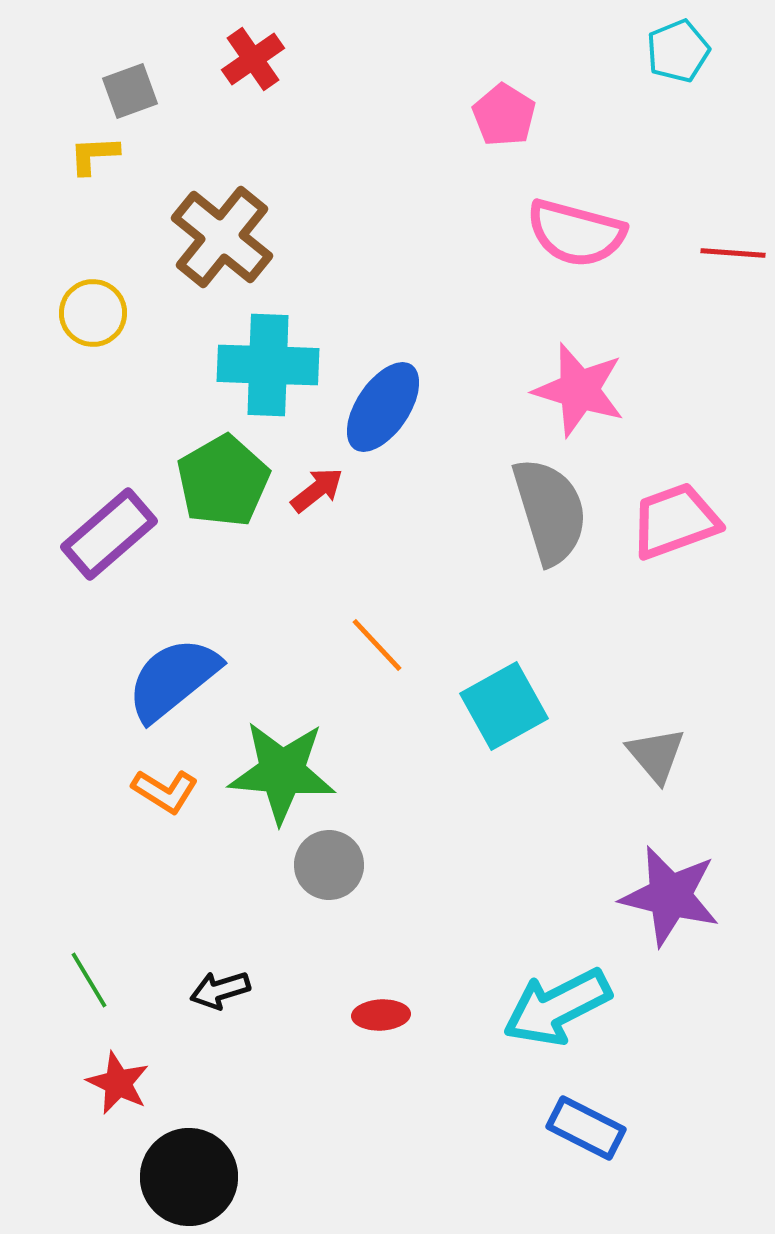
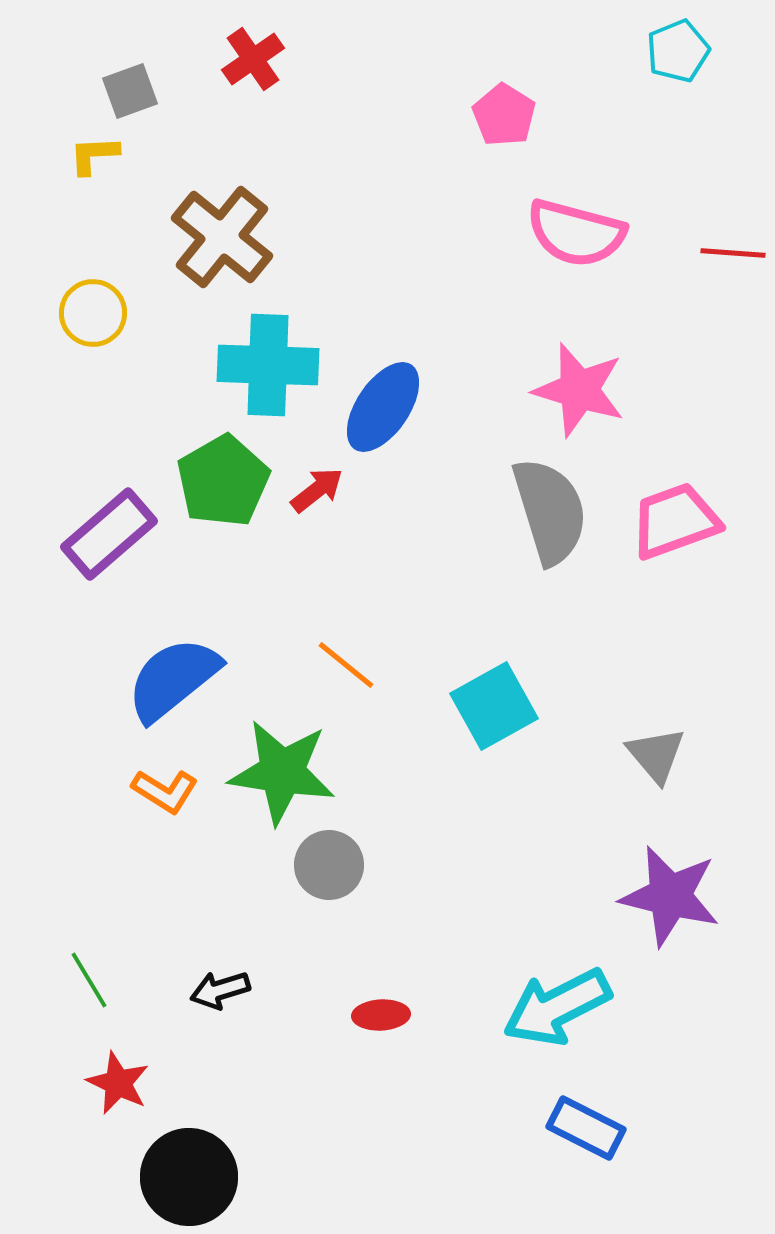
orange line: moved 31 px left, 20 px down; rotated 8 degrees counterclockwise
cyan square: moved 10 px left
green star: rotated 4 degrees clockwise
